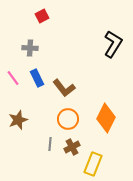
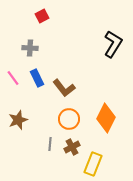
orange circle: moved 1 px right
